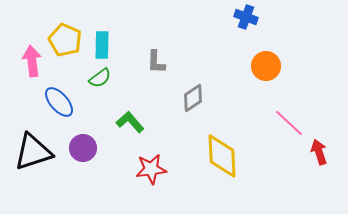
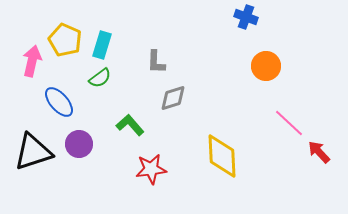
cyan rectangle: rotated 16 degrees clockwise
pink arrow: rotated 20 degrees clockwise
gray diamond: moved 20 px left; rotated 16 degrees clockwise
green L-shape: moved 3 px down
purple circle: moved 4 px left, 4 px up
red arrow: rotated 25 degrees counterclockwise
